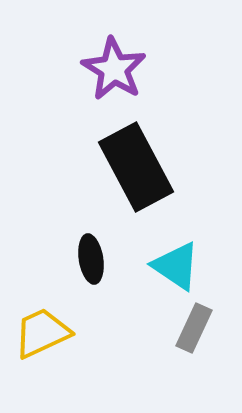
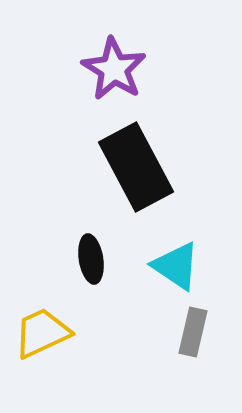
gray rectangle: moved 1 px left, 4 px down; rotated 12 degrees counterclockwise
